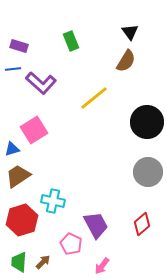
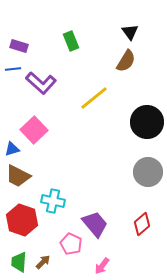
pink square: rotated 12 degrees counterclockwise
brown trapezoid: rotated 120 degrees counterclockwise
red hexagon: rotated 24 degrees counterclockwise
purple trapezoid: moved 1 px left, 1 px up; rotated 12 degrees counterclockwise
